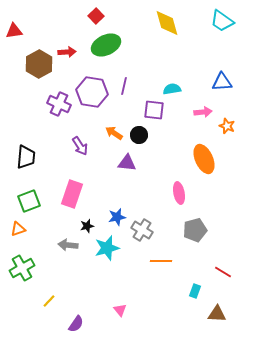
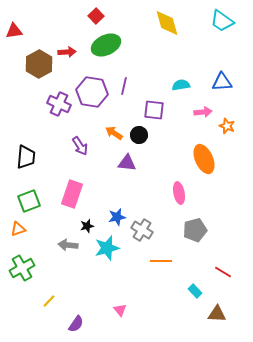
cyan semicircle: moved 9 px right, 4 px up
cyan rectangle: rotated 64 degrees counterclockwise
